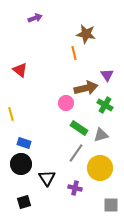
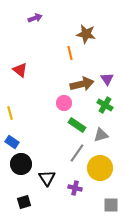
orange line: moved 4 px left
purple triangle: moved 4 px down
brown arrow: moved 4 px left, 4 px up
pink circle: moved 2 px left
yellow line: moved 1 px left, 1 px up
green rectangle: moved 2 px left, 3 px up
blue rectangle: moved 12 px left, 1 px up; rotated 16 degrees clockwise
gray line: moved 1 px right
